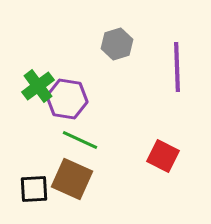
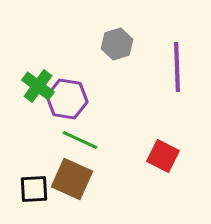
green cross: rotated 16 degrees counterclockwise
